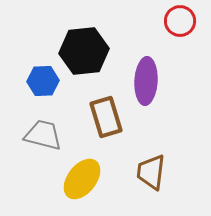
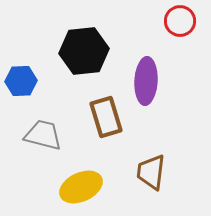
blue hexagon: moved 22 px left
yellow ellipse: moved 1 px left, 8 px down; rotated 27 degrees clockwise
